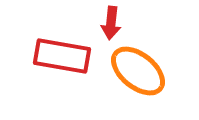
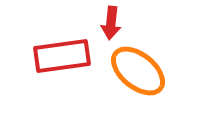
red rectangle: rotated 18 degrees counterclockwise
